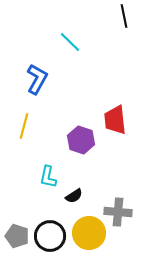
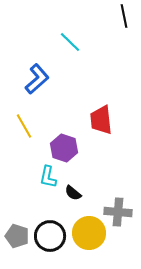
blue L-shape: rotated 20 degrees clockwise
red trapezoid: moved 14 px left
yellow line: rotated 45 degrees counterclockwise
purple hexagon: moved 17 px left, 8 px down
black semicircle: moved 1 px left, 3 px up; rotated 72 degrees clockwise
